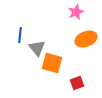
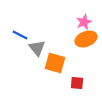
pink star: moved 8 px right, 10 px down
blue line: rotated 70 degrees counterclockwise
orange square: moved 3 px right
red square: rotated 24 degrees clockwise
